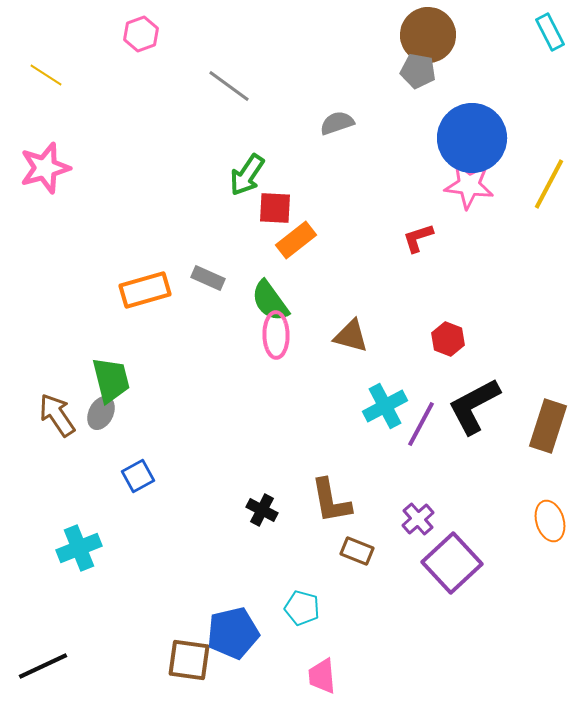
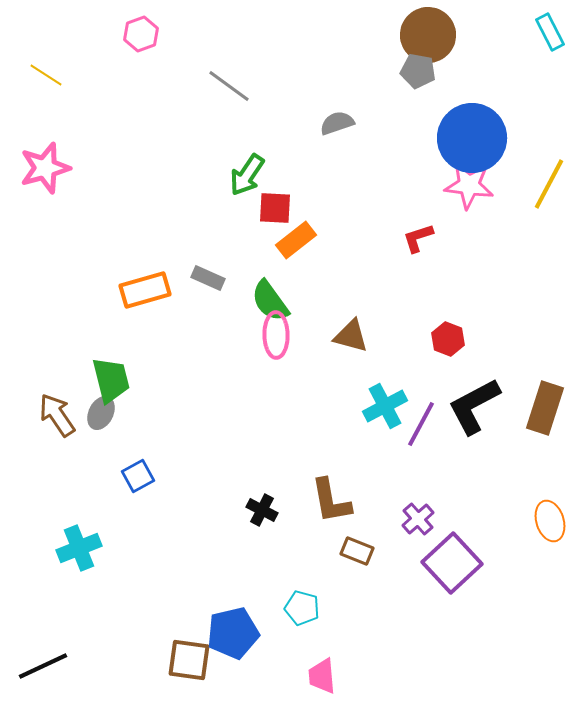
brown rectangle at (548, 426): moved 3 px left, 18 px up
